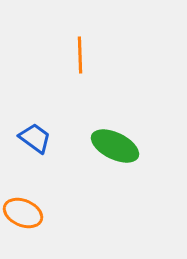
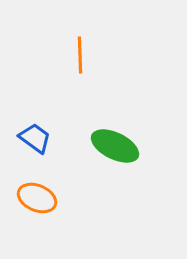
orange ellipse: moved 14 px right, 15 px up
